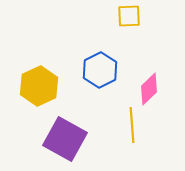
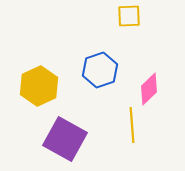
blue hexagon: rotated 8 degrees clockwise
